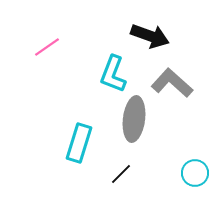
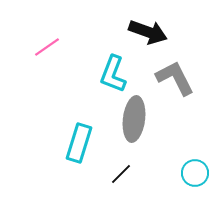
black arrow: moved 2 px left, 4 px up
gray L-shape: moved 3 px right, 5 px up; rotated 21 degrees clockwise
